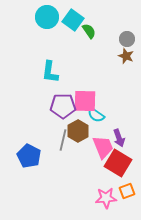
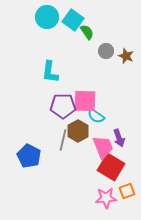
green semicircle: moved 2 px left, 1 px down
gray circle: moved 21 px left, 12 px down
cyan semicircle: moved 1 px down
red square: moved 7 px left, 4 px down
